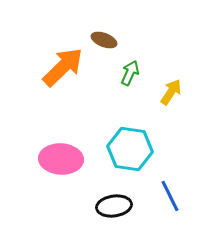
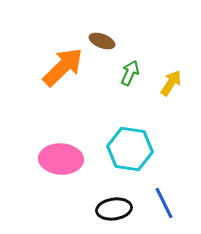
brown ellipse: moved 2 px left, 1 px down
yellow arrow: moved 9 px up
blue line: moved 6 px left, 7 px down
black ellipse: moved 3 px down
